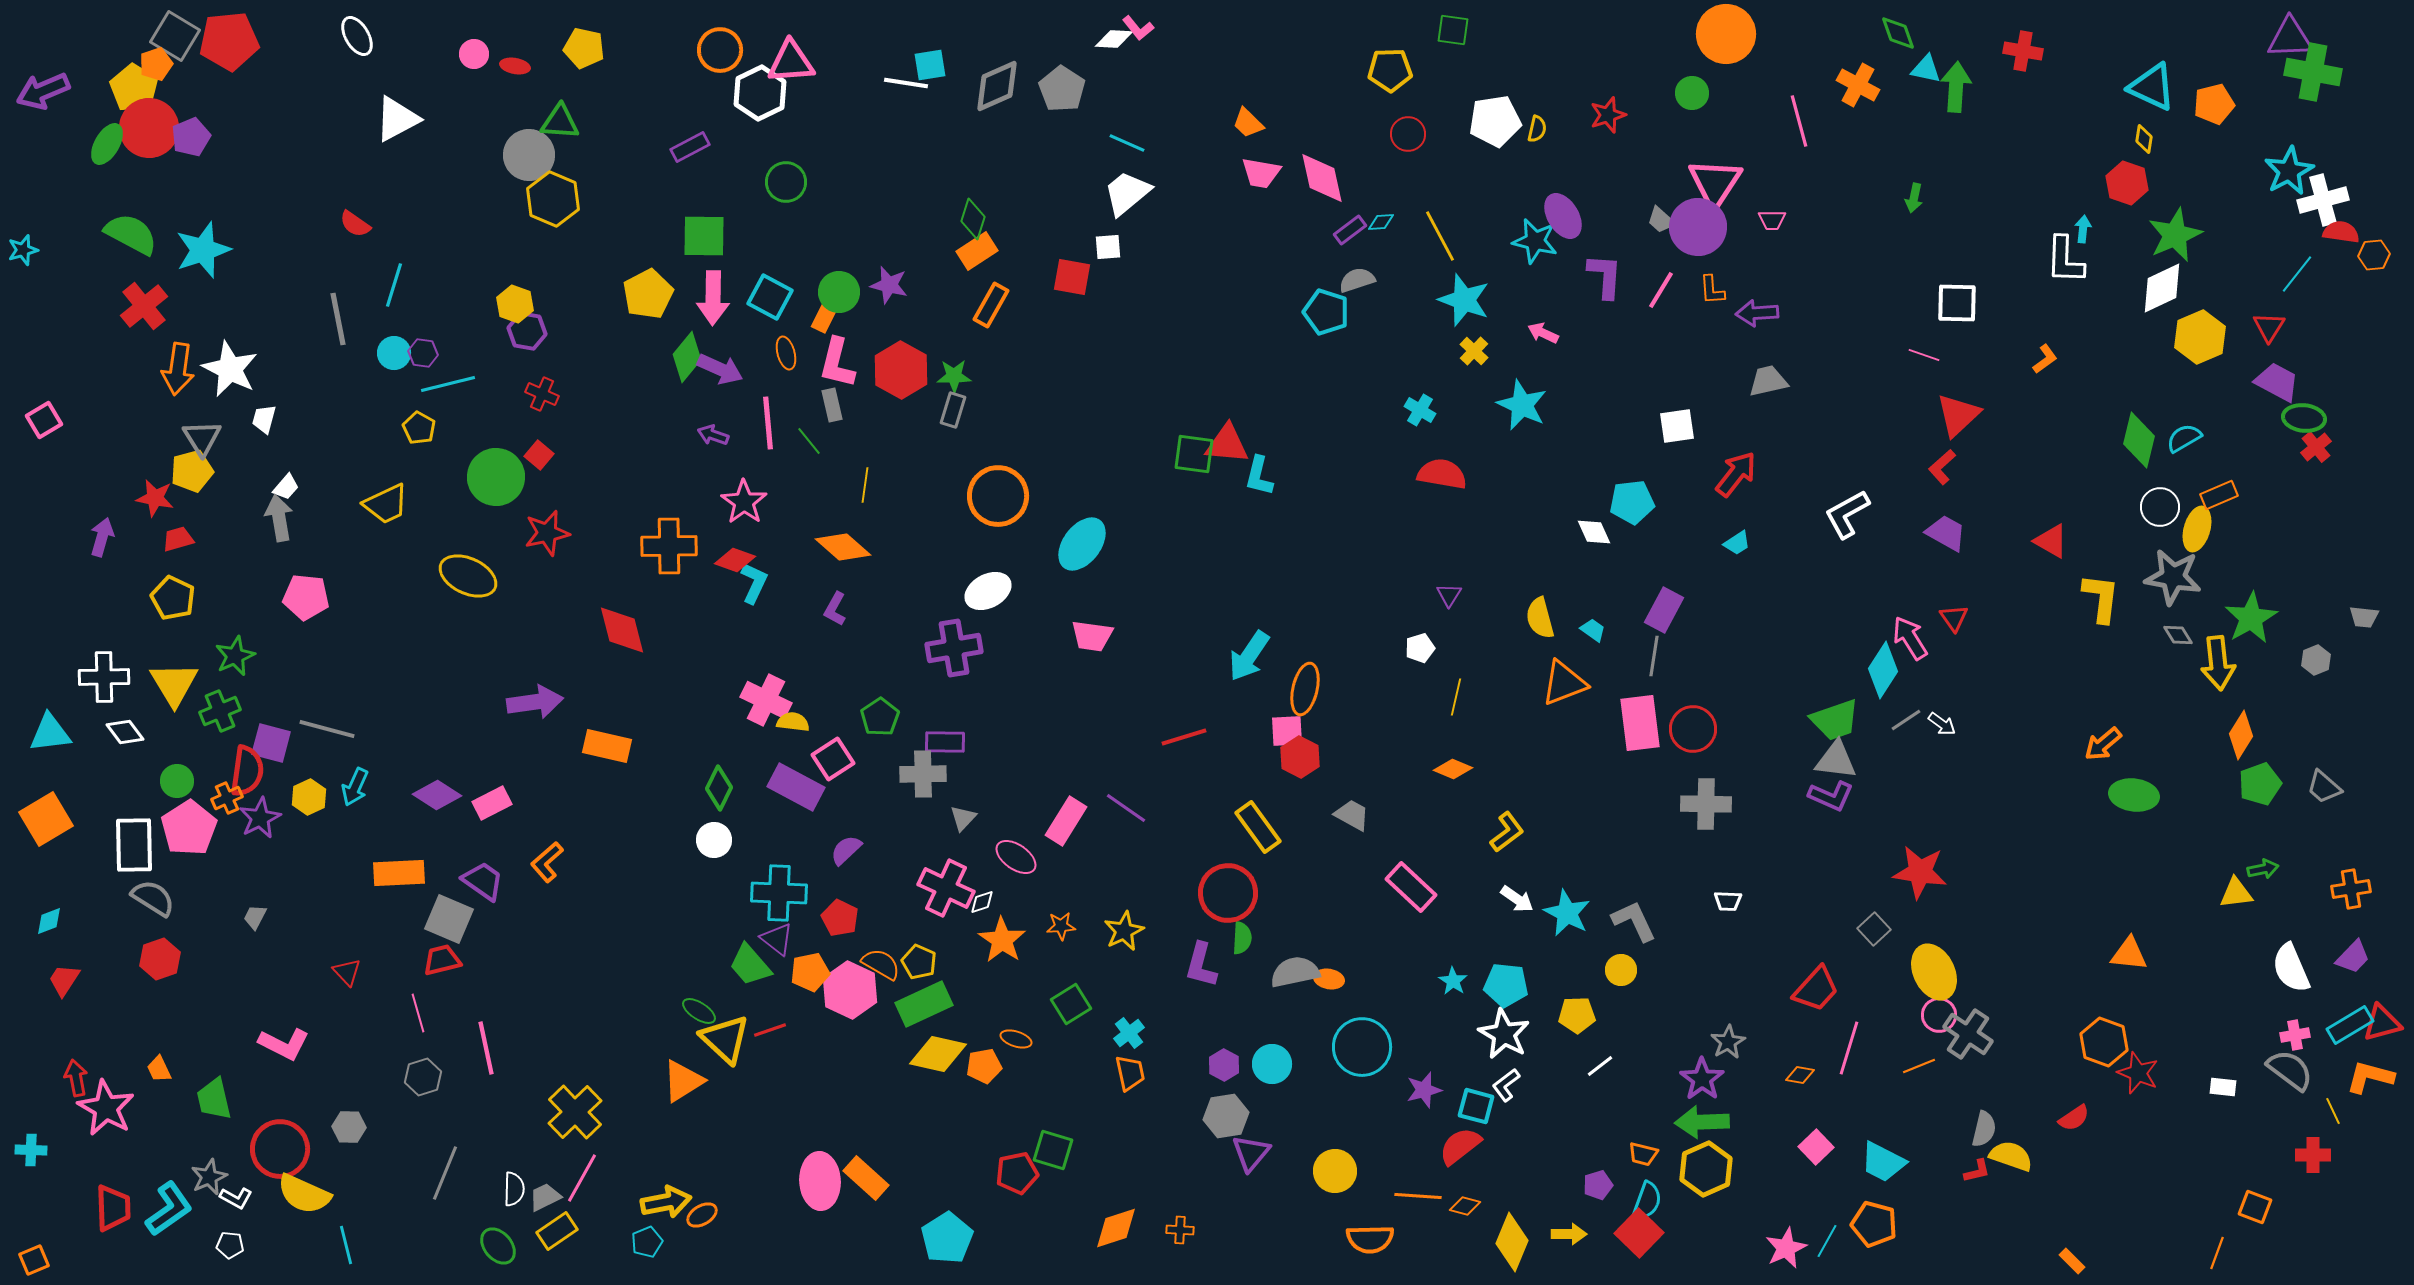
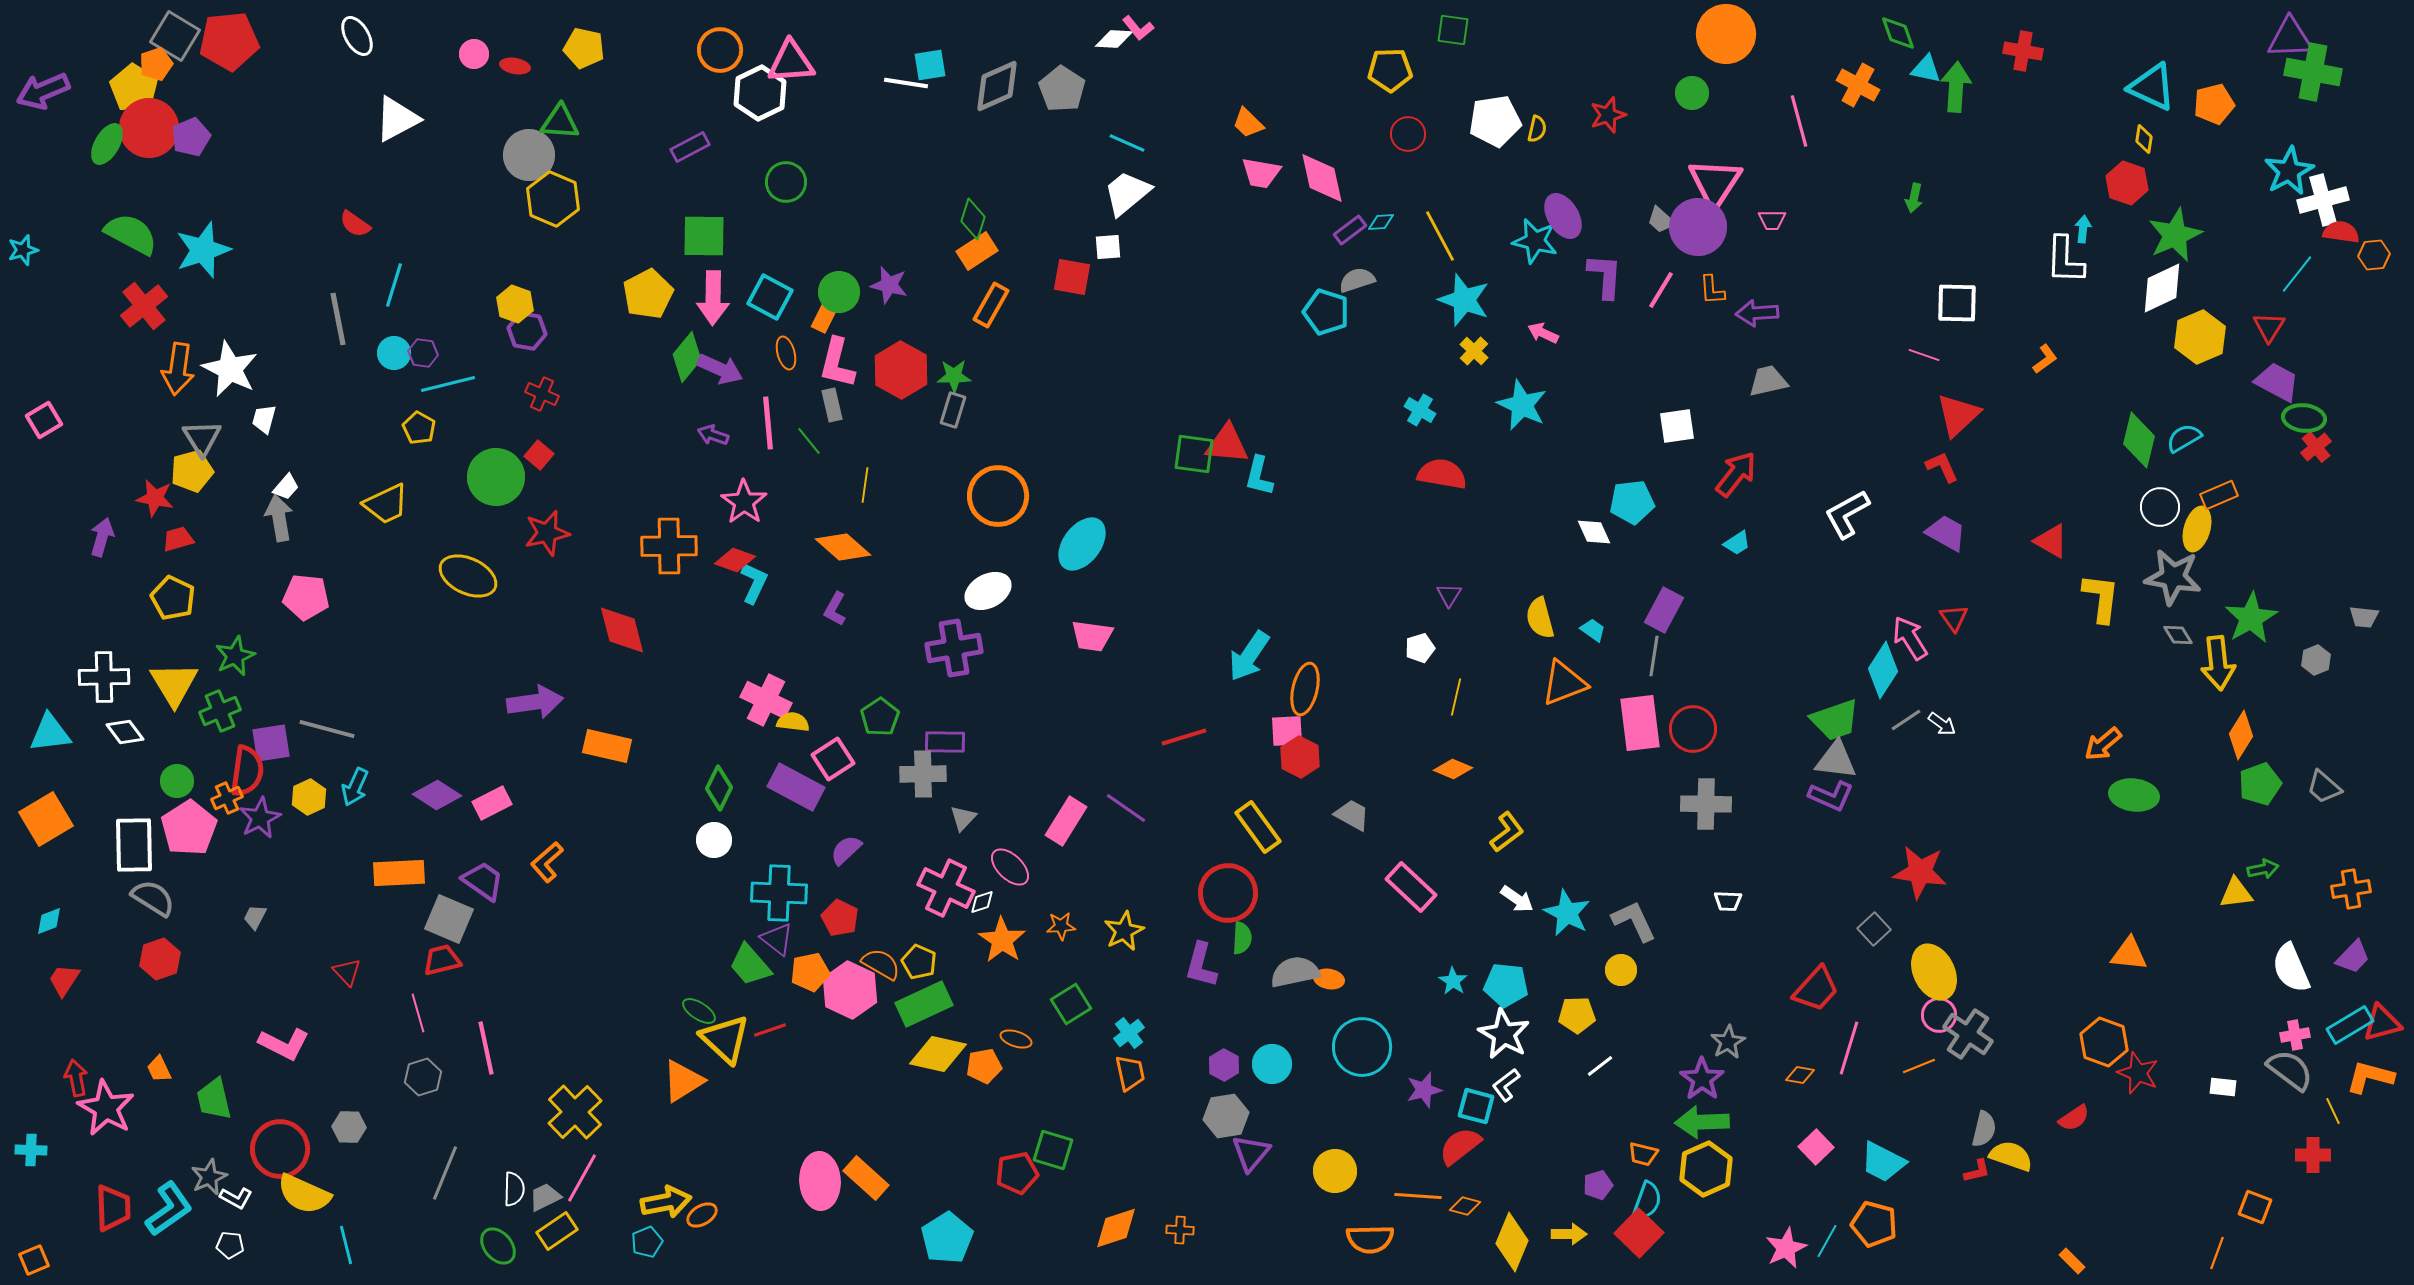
red L-shape at (1942, 467): rotated 108 degrees clockwise
purple square at (271, 743): rotated 24 degrees counterclockwise
pink ellipse at (1016, 857): moved 6 px left, 10 px down; rotated 9 degrees clockwise
